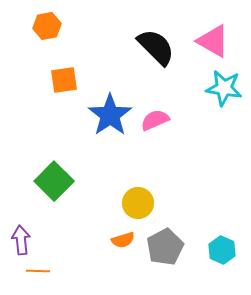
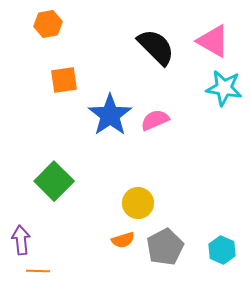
orange hexagon: moved 1 px right, 2 px up
